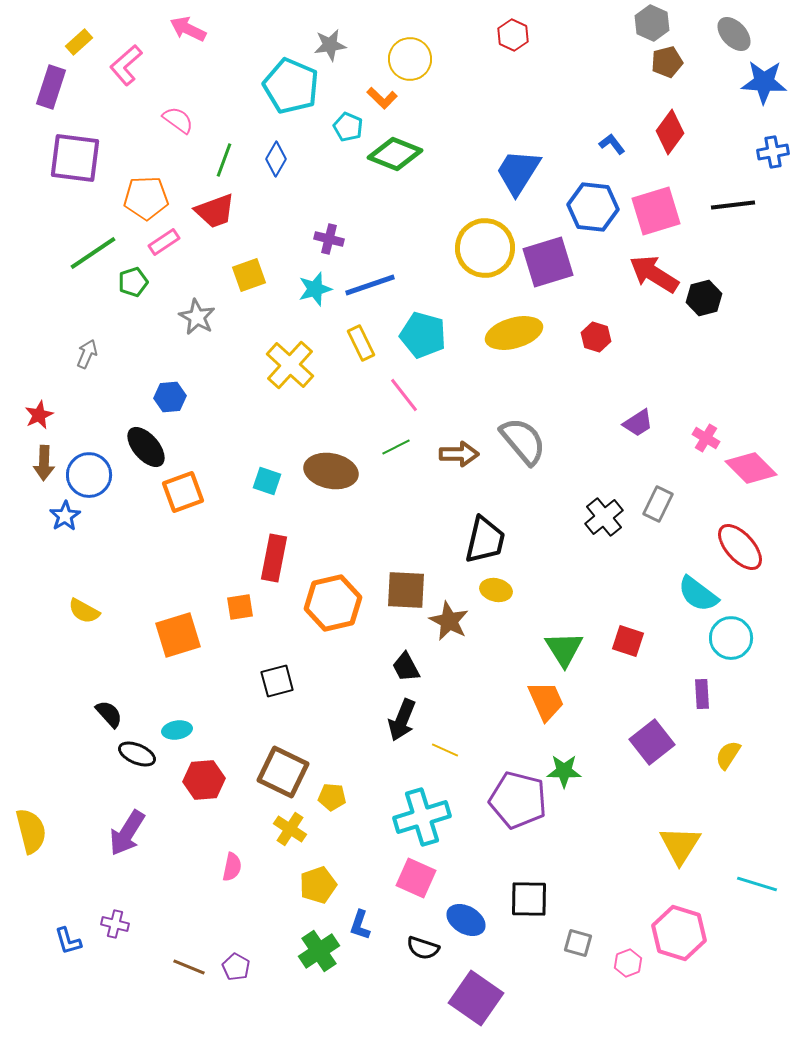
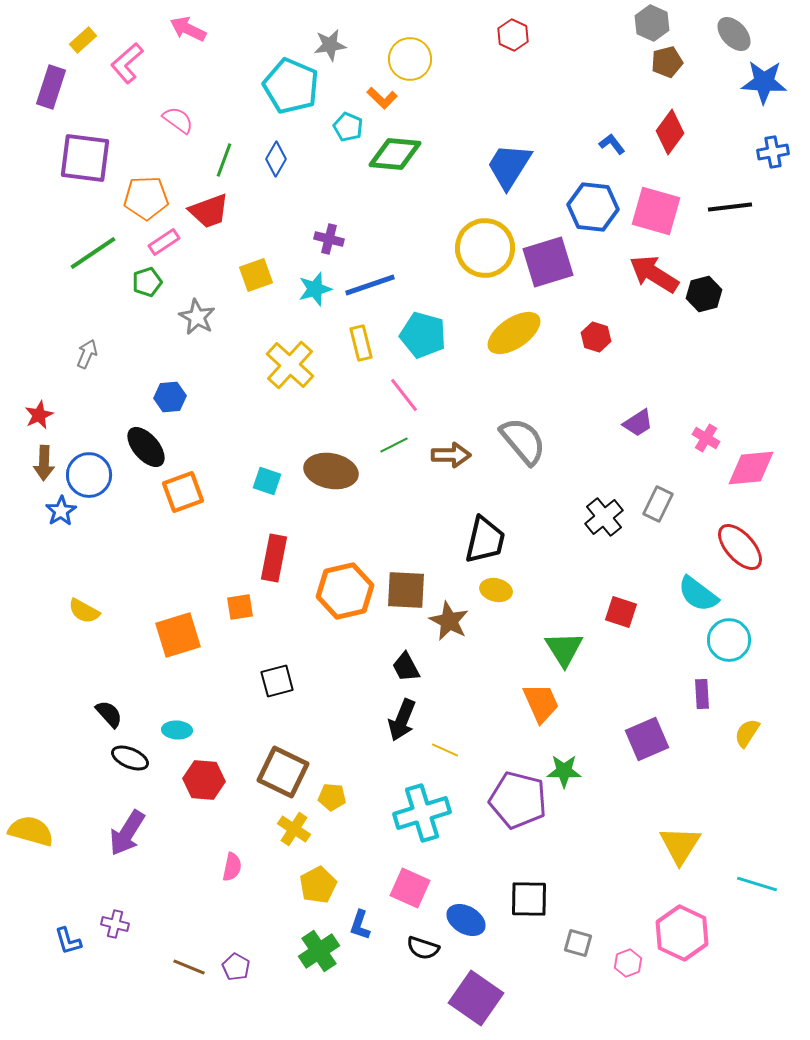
yellow rectangle at (79, 42): moved 4 px right, 2 px up
pink L-shape at (126, 65): moved 1 px right, 2 px up
green diamond at (395, 154): rotated 16 degrees counterclockwise
purple square at (75, 158): moved 10 px right
blue trapezoid at (518, 172): moved 9 px left, 6 px up
black line at (733, 205): moved 3 px left, 2 px down
red trapezoid at (215, 211): moved 6 px left
pink square at (656, 211): rotated 33 degrees clockwise
yellow square at (249, 275): moved 7 px right
green pentagon at (133, 282): moved 14 px right
black hexagon at (704, 298): moved 4 px up
yellow ellipse at (514, 333): rotated 18 degrees counterclockwise
yellow rectangle at (361, 343): rotated 12 degrees clockwise
green line at (396, 447): moved 2 px left, 2 px up
brown arrow at (459, 454): moved 8 px left, 1 px down
pink diamond at (751, 468): rotated 51 degrees counterclockwise
blue star at (65, 516): moved 4 px left, 5 px up
orange hexagon at (333, 603): moved 12 px right, 12 px up
cyan circle at (731, 638): moved 2 px left, 2 px down
red square at (628, 641): moved 7 px left, 29 px up
orange trapezoid at (546, 701): moved 5 px left, 2 px down
cyan ellipse at (177, 730): rotated 12 degrees clockwise
purple square at (652, 742): moved 5 px left, 3 px up; rotated 15 degrees clockwise
black ellipse at (137, 754): moved 7 px left, 4 px down
yellow semicircle at (728, 755): moved 19 px right, 22 px up
red hexagon at (204, 780): rotated 9 degrees clockwise
cyan cross at (422, 817): moved 4 px up
yellow cross at (290, 829): moved 4 px right
yellow semicircle at (31, 831): rotated 60 degrees counterclockwise
pink square at (416, 878): moved 6 px left, 10 px down
yellow pentagon at (318, 885): rotated 9 degrees counterclockwise
pink hexagon at (679, 933): moved 3 px right; rotated 8 degrees clockwise
